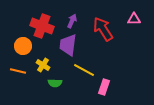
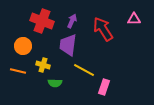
red cross: moved 5 px up
yellow cross: rotated 16 degrees counterclockwise
